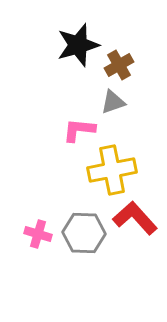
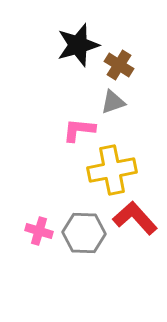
brown cross: rotated 28 degrees counterclockwise
pink cross: moved 1 px right, 3 px up
